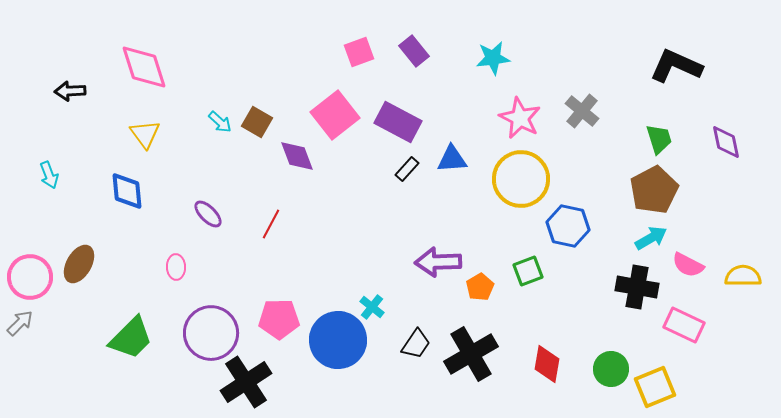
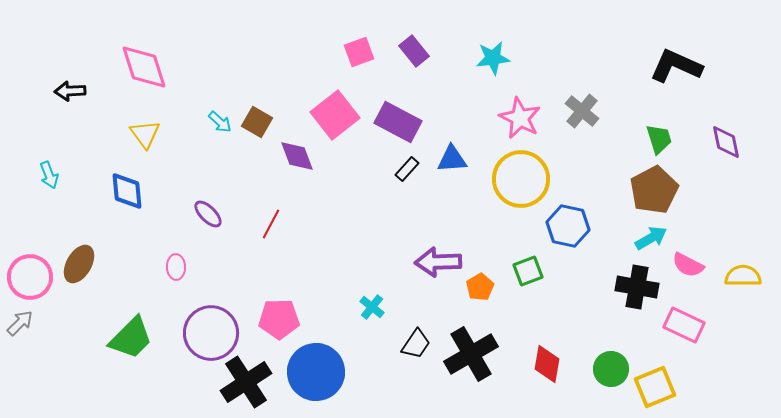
blue circle at (338, 340): moved 22 px left, 32 px down
